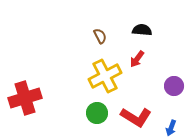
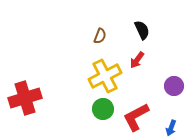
black semicircle: rotated 60 degrees clockwise
brown semicircle: rotated 49 degrees clockwise
red arrow: moved 1 px down
green circle: moved 6 px right, 4 px up
red L-shape: rotated 120 degrees clockwise
